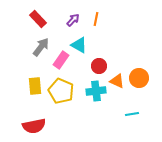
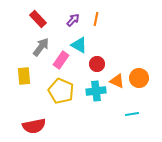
red circle: moved 2 px left, 2 px up
yellow rectangle: moved 11 px left, 10 px up
